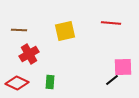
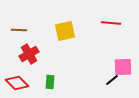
red diamond: rotated 20 degrees clockwise
